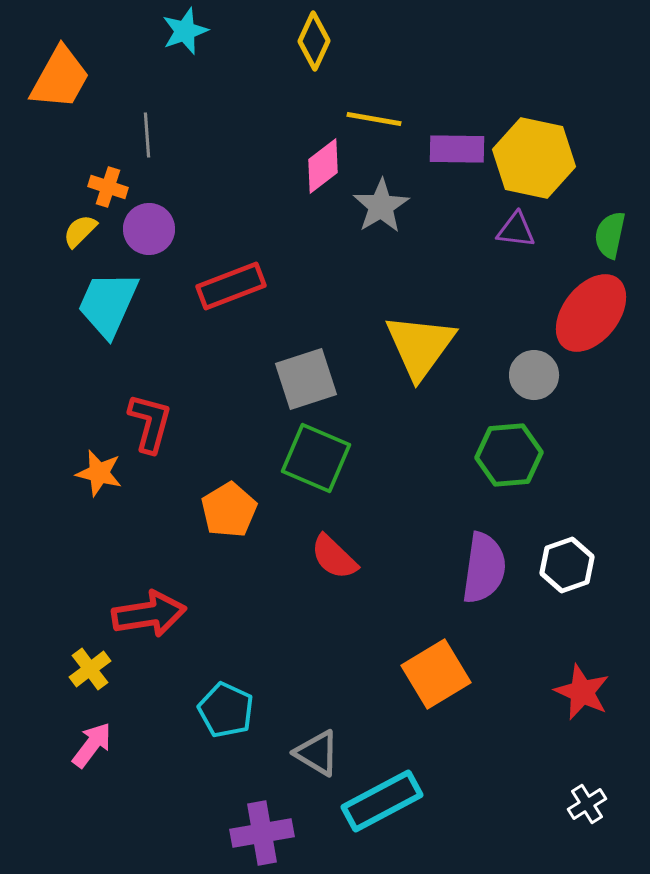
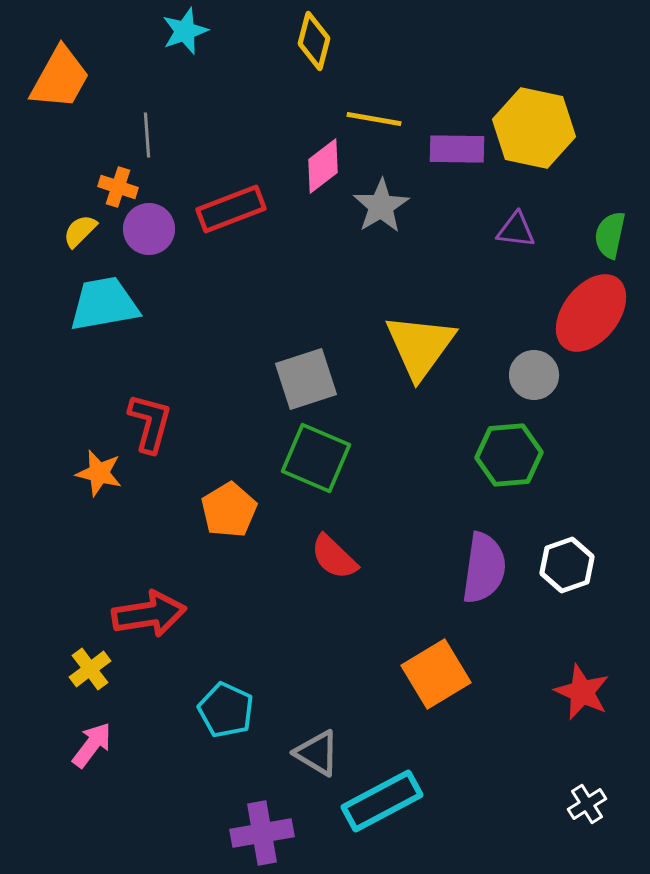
yellow diamond: rotated 10 degrees counterclockwise
yellow hexagon: moved 30 px up
orange cross: moved 10 px right
red rectangle: moved 77 px up
cyan trapezoid: moved 4 px left; rotated 56 degrees clockwise
